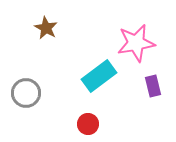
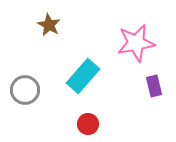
brown star: moved 3 px right, 3 px up
cyan rectangle: moved 16 px left; rotated 12 degrees counterclockwise
purple rectangle: moved 1 px right
gray circle: moved 1 px left, 3 px up
